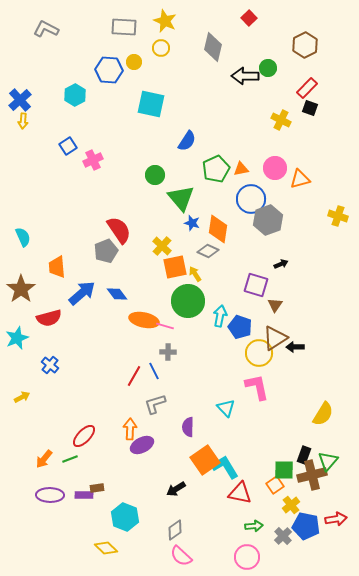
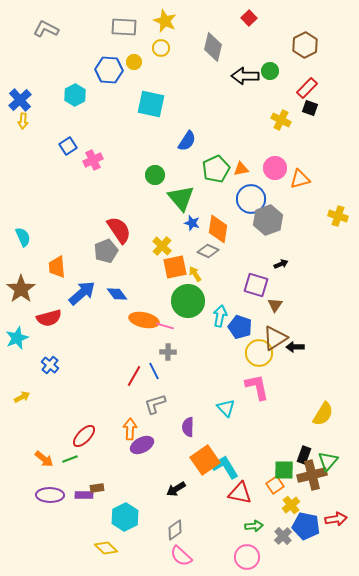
green circle at (268, 68): moved 2 px right, 3 px down
orange arrow at (44, 459): rotated 90 degrees counterclockwise
cyan hexagon at (125, 517): rotated 12 degrees clockwise
